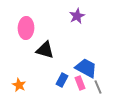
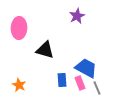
pink ellipse: moved 7 px left
blue rectangle: rotated 32 degrees counterclockwise
gray line: moved 1 px left, 1 px down
